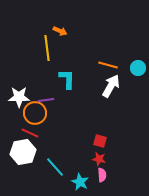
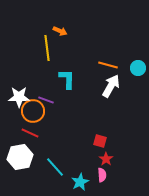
purple line: rotated 28 degrees clockwise
orange circle: moved 2 px left, 2 px up
white hexagon: moved 3 px left, 5 px down
red star: moved 7 px right; rotated 24 degrees clockwise
cyan star: rotated 18 degrees clockwise
